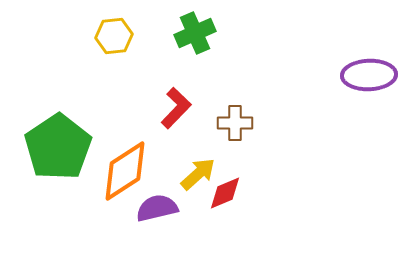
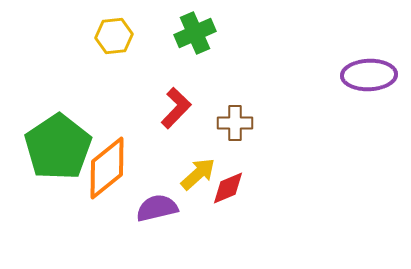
orange diamond: moved 18 px left, 3 px up; rotated 6 degrees counterclockwise
red diamond: moved 3 px right, 5 px up
